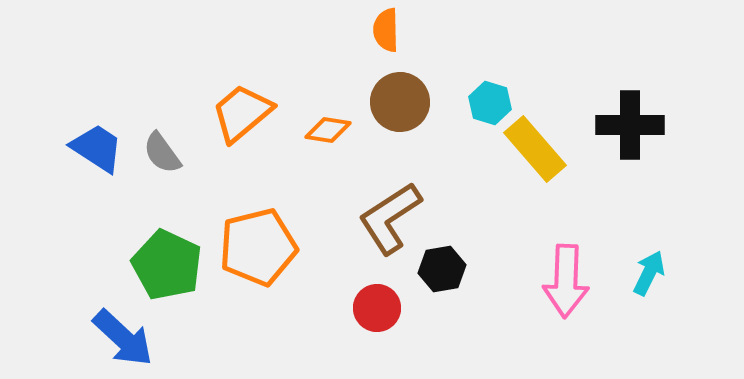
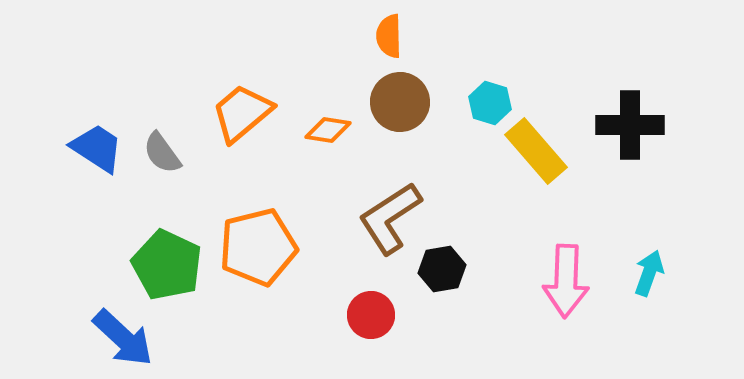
orange semicircle: moved 3 px right, 6 px down
yellow rectangle: moved 1 px right, 2 px down
cyan arrow: rotated 6 degrees counterclockwise
red circle: moved 6 px left, 7 px down
